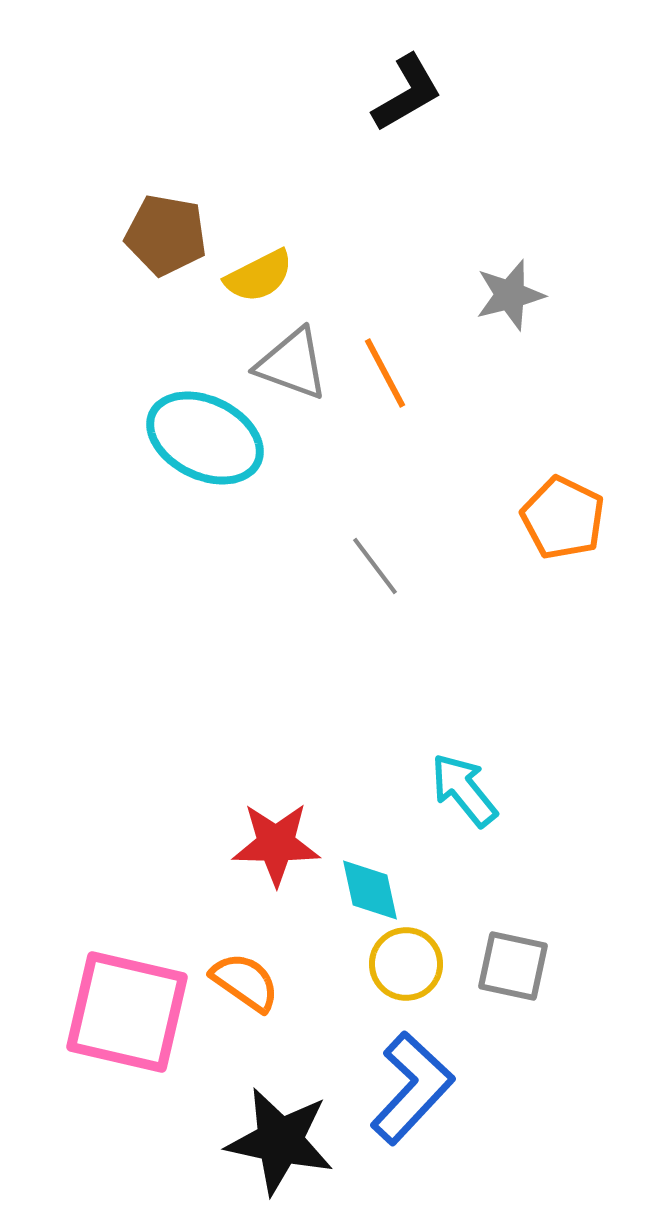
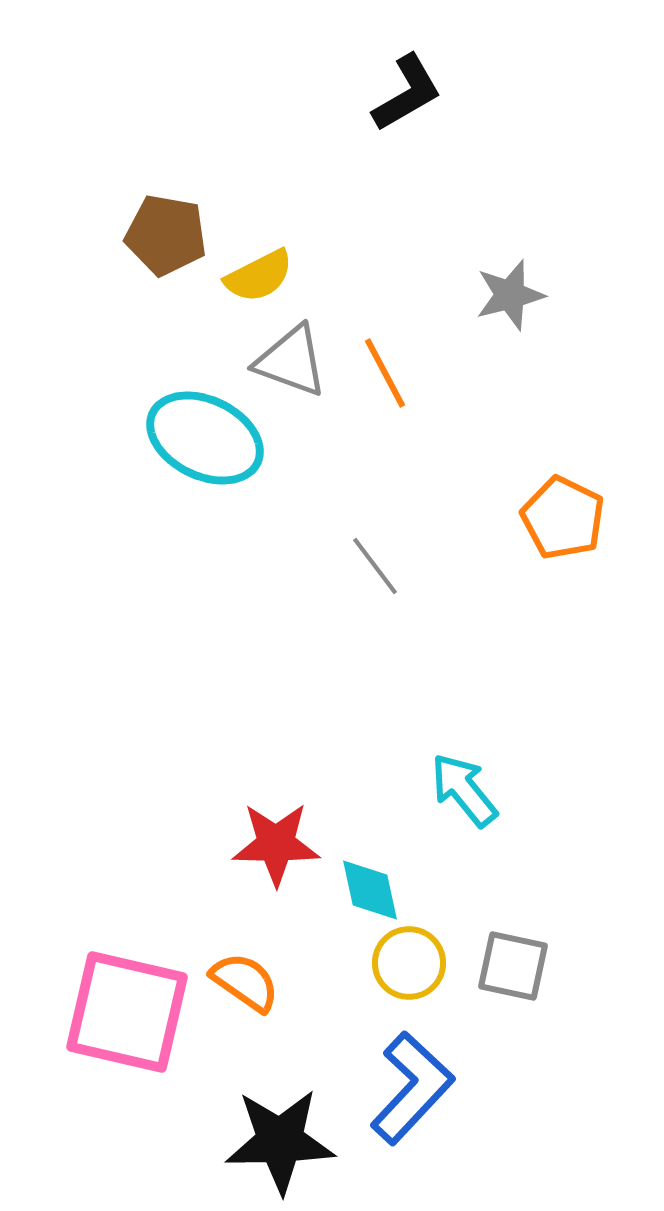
gray triangle: moved 1 px left, 3 px up
yellow circle: moved 3 px right, 1 px up
black star: rotated 13 degrees counterclockwise
